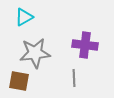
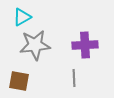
cyan triangle: moved 2 px left
purple cross: rotated 10 degrees counterclockwise
gray star: moved 8 px up
